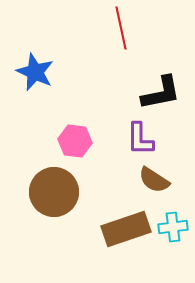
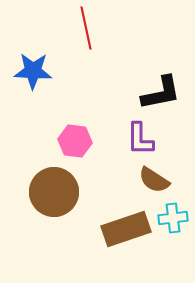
red line: moved 35 px left
blue star: moved 2 px left, 1 px up; rotated 21 degrees counterclockwise
cyan cross: moved 9 px up
